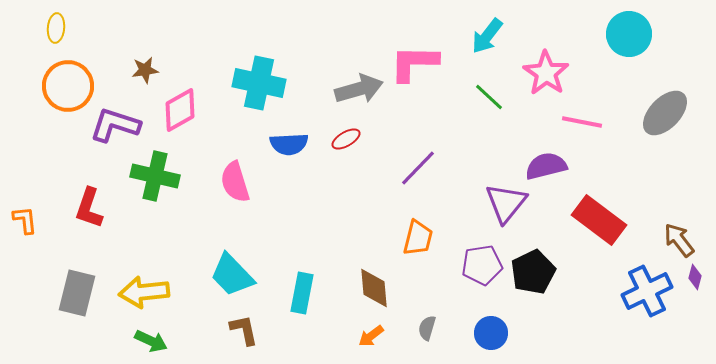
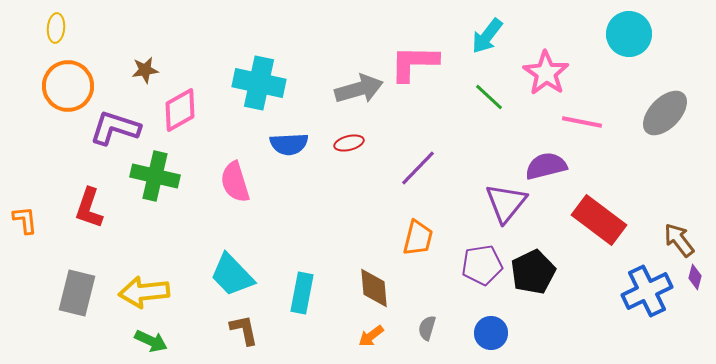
purple L-shape: moved 3 px down
red ellipse: moved 3 px right, 4 px down; rotated 16 degrees clockwise
